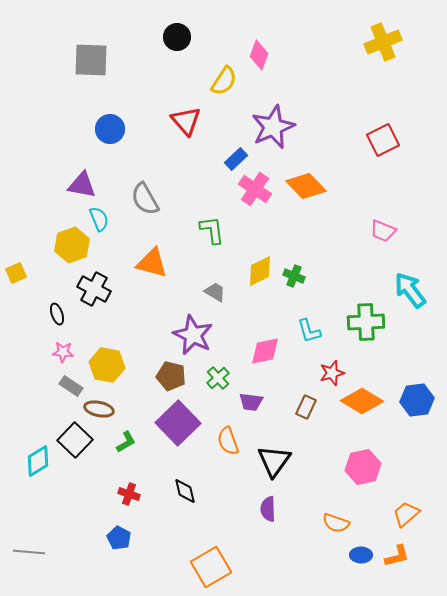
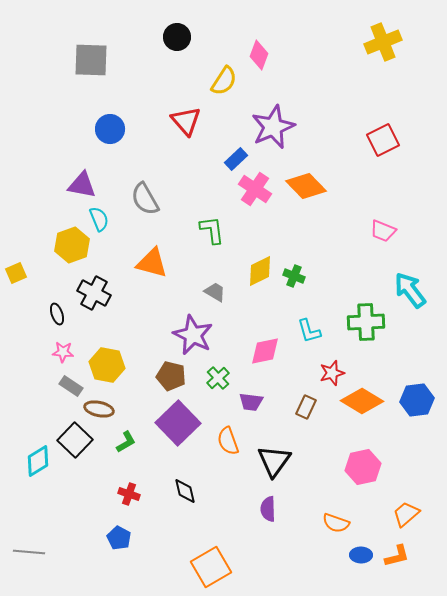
black cross at (94, 289): moved 4 px down
